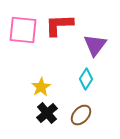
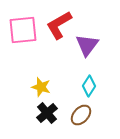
red L-shape: rotated 28 degrees counterclockwise
pink square: rotated 12 degrees counterclockwise
purple triangle: moved 8 px left
cyan diamond: moved 3 px right, 7 px down
yellow star: rotated 24 degrees counterclockwise
